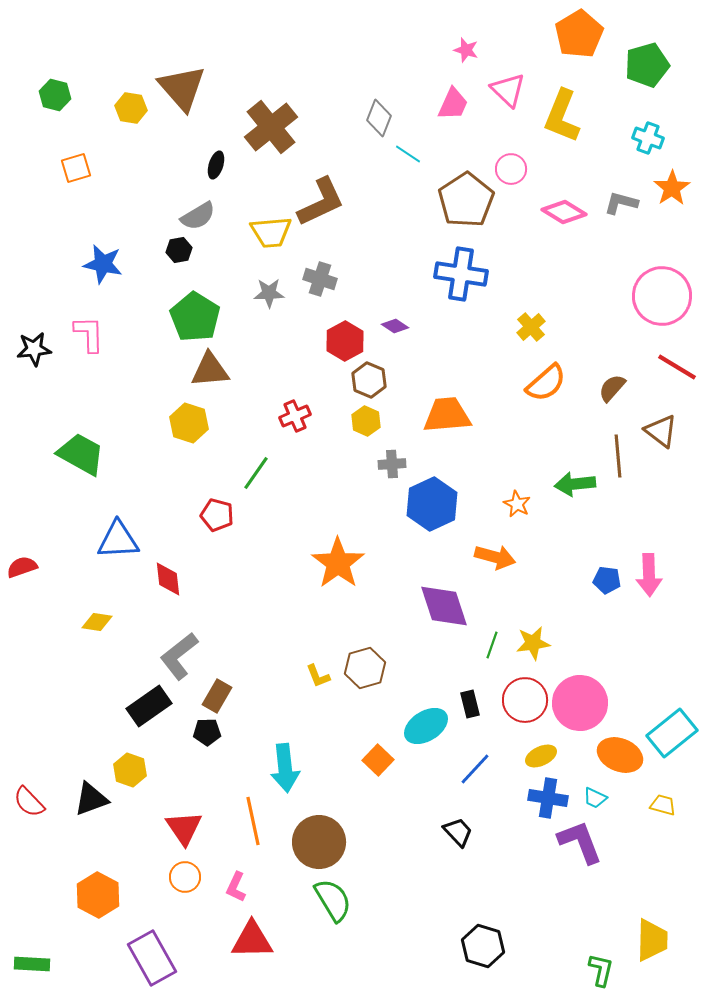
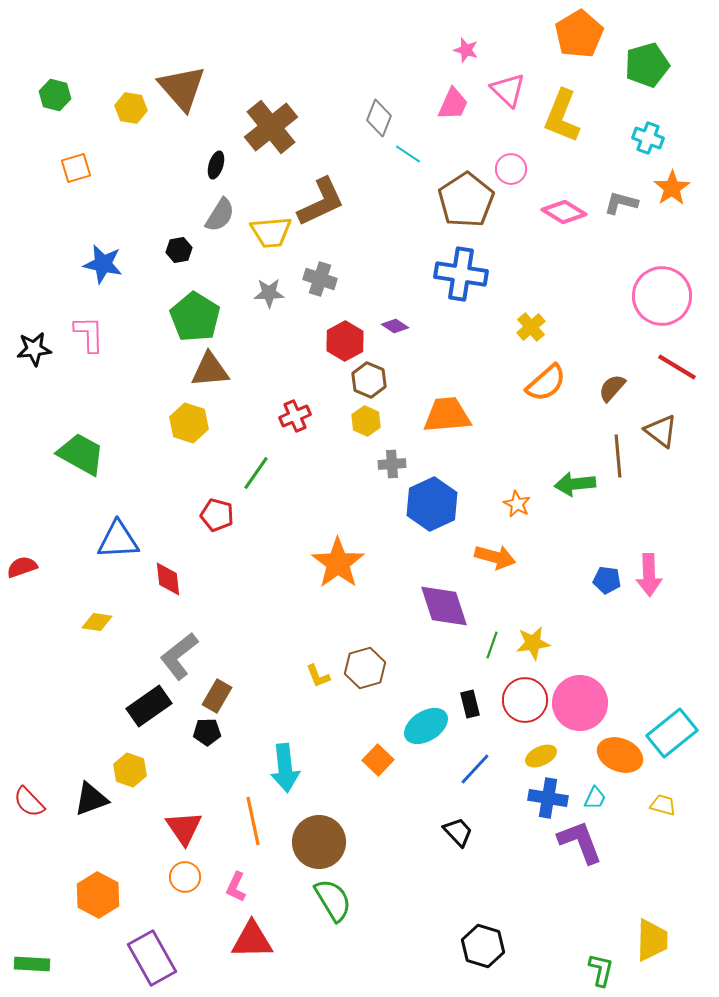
gray semicircle at (198, 216): moved 22 px right, 1 px up; rotated 27 degrees counterclockwise
cyan trapezoid at (595, 798): rotated 90 degrees counterclockwise
